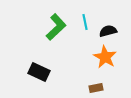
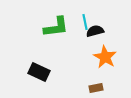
green L-shape: rotated 36 degrees clockwise
black semicircle: moved 13 px left
